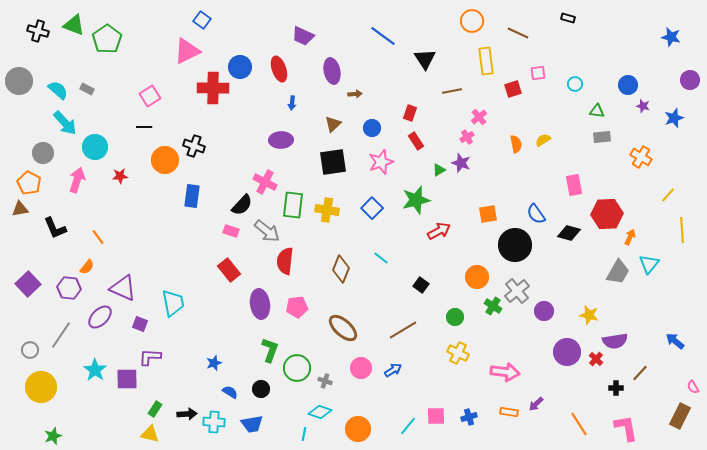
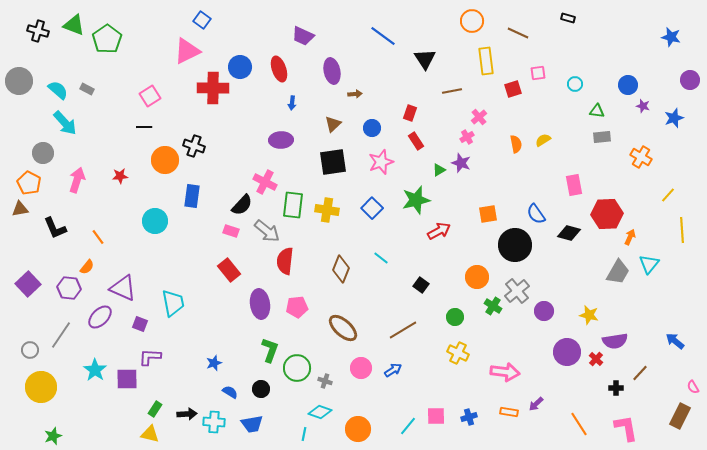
cyan circle at (95, 147): moved 60 px right, 74 px down
